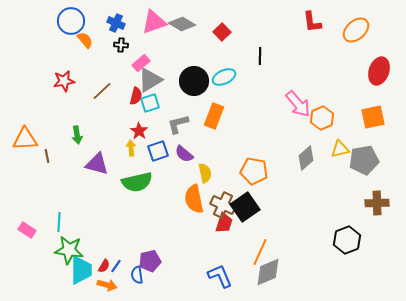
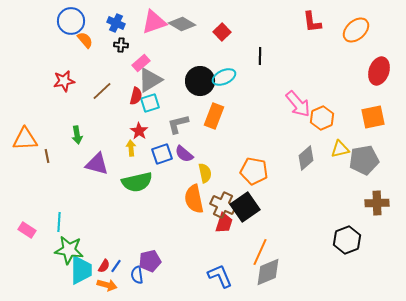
black circle at (194, 81): moved 6 px right
blue square at (158, 151): moved 4 px right, 3 px down
